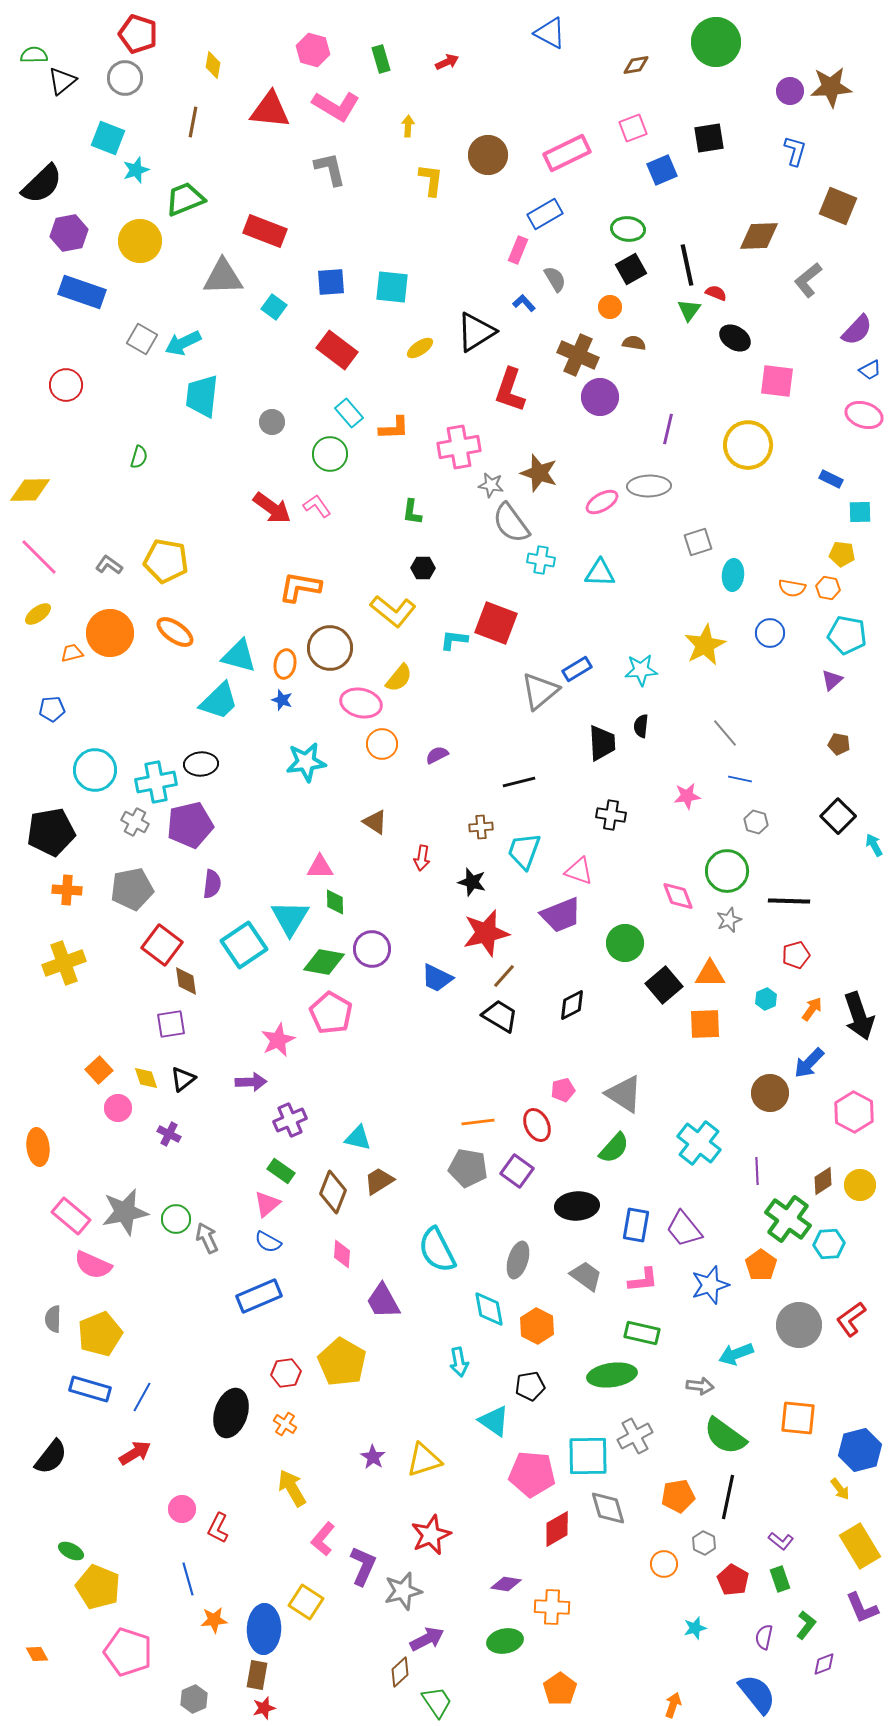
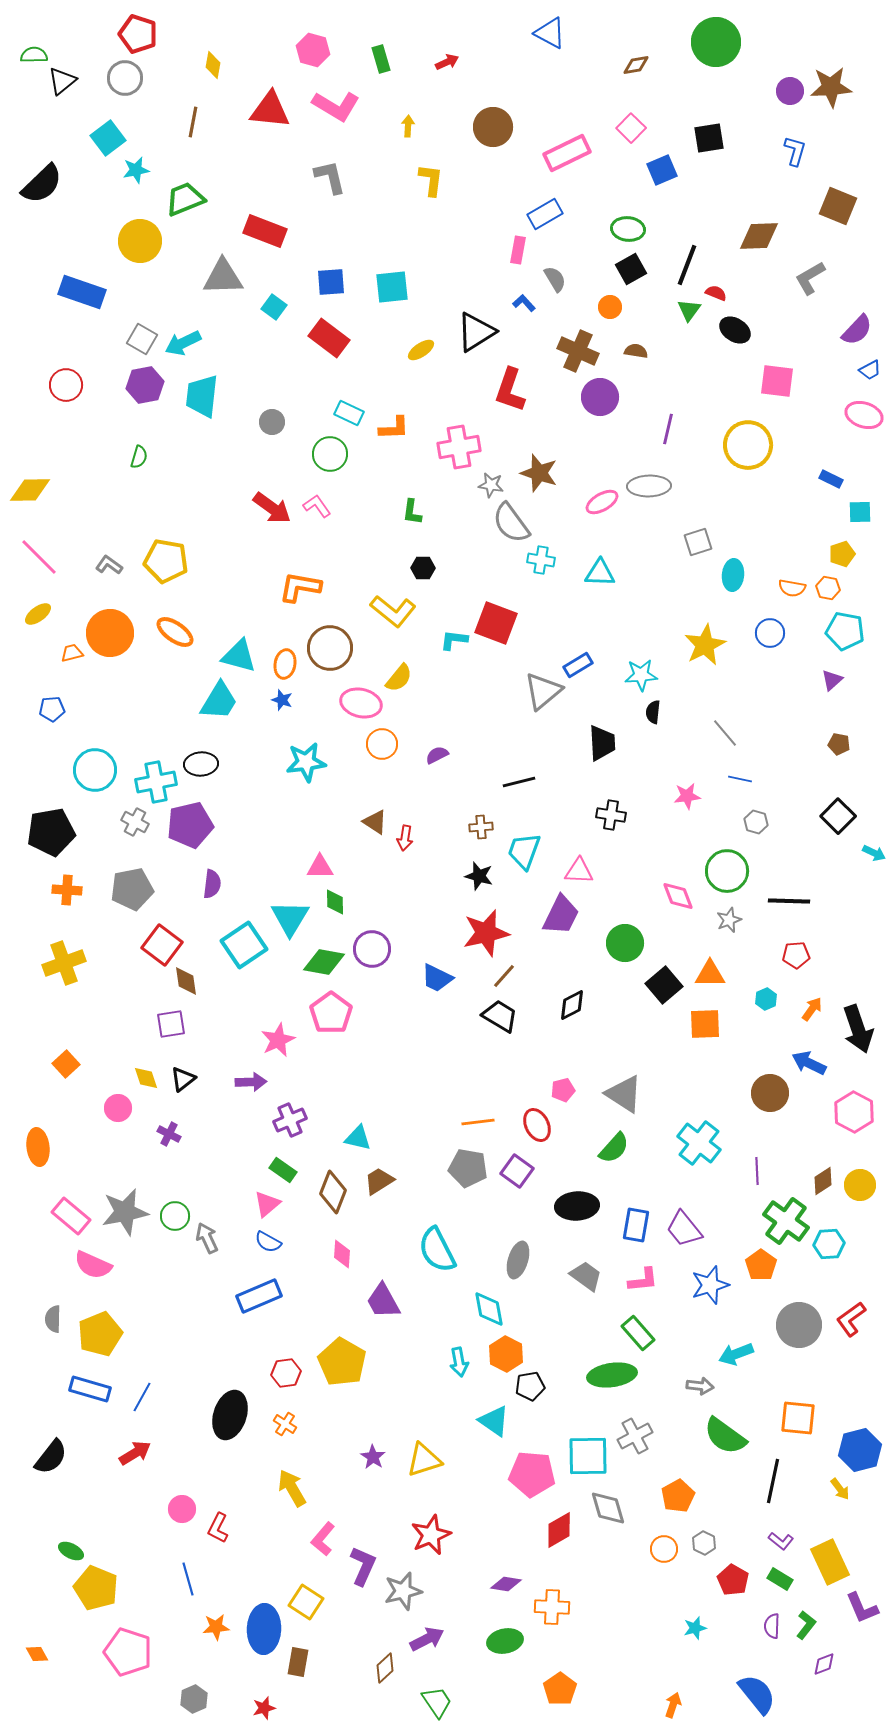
pink square at (633, 128): moved 2 px left; rotated 24 degrees counterclockwise
cyan square at (108, 138): rotated 32 degrees clockwise
brown circle at (488, 155): moved 5 px right, 28 px up
gray L-shape at (330, 169): moved 8 px down
cyan star at (136, 170): rotated 8 degrees clockwise
purple hexagon at (69, 233): moved 76 px right, 152 px down
pink rectangle at (518, 250): rotated 12 degrees counterclockwise
black line at (687, 265): rotated 33 degrees clockwise
gray L-shape at (808, 280): moved 2 px right, 2 px up; rotated 9 degrees clockwise
cyan square at (392, 287): rotated 12 degrees counterclockwise
black ellipse at (735, 338): moved 8 px up
brown semicircle at (634, 343): moved 2 px right, 8 px down
yellow ellipse at (420, 348): moved 1 px right, 2 px down
red rectangle at (337, 350): moved 8 px left, 12 px up
brown cross at (578, 355): moved 4 px up
cyan rectangle at (349, 413): rotated 24 degrees counterclockwise
yellow pentagon at (842, 554): rotated 25 degrees counterclockwise
cyan pentagon at (847, 635): moved 2 px left, 4 px up
blue rectangle at (577, 669): moved 1 px right, 4 px up
cyan star at (641, 670): moved 5 px down
gray triangle at (540, 691): moved 3 px right
cyan trapezoid at (219, 701): rotated 15 degrees counterclockwise
black semicircle at (641, 726): moved 12 px right, 14 px up
cyan arrow at (874, 845): moved 8 px down; rotated 145 degrees clockwise
red arrow at (422, 858): moved 17 px left, 20 px up
pink triangle at (579, 871): rotated 16 degrees counterclockwise
black star at (472, 882): moved 7 px right, 6 px up
purple trapezoid at (561, 915): rotated 42 degrees counterclockwise
red pentagon at (796, 955): rotated 12 degrees clockwise
pink pentagon at (331, 1013): rotated 6 degrees clockwise
black arrow at (859, 1016): moved 1 px left, 13 px down
blue arrow at (809, 1063): rotated 72 degrees clockwise
orange square at (99, 1070): moved 33 px left, 6 px up
green rectangle at (281, 1171): moved 2 px right, 1 px up
green circle at (176, 1219): moved 1 px left, 3 px up
green cross at (788, 1219): moved 2 px left, 2 px down
orange hexagon at (537, 1326): moved 31 px left, 28 px down
green rectangle at (642, 1333): moved 4 px left; rotated 36 degrees clockwise
black ellipse at (231, 1413): moved 1 px left, 2 px down
orange pentagon at (678, 1496): rotated 20 degrees counterclockwise
black line at (728, 1497): moved 45 px right, 16 px up
red diamond at (557, 1529): moved 2 px right, 1 px down
yellow rectangle at (860, 1546): moved 30 px left, 16 px down; rotated 6 degrees clockwise
orange circle at (664, 1564): moved 15 px up
green rectangle at (780, 1579): rotated 40 degrees counterclockwise
yellow pentagon at (98, 1587): moved 2 px left, 1 px down
orange star at (214, 1620): moved 2 px right, 7 px down
purple semicircle at (764, 1637): moved 8 px right, 11 px up; rotated 10 degrees counterclockwise
brown diamond at (400, 1672): moved 15 px left, 4 px up
brown rectangle at (257, 1675): moved 41 px right, 13 px up
